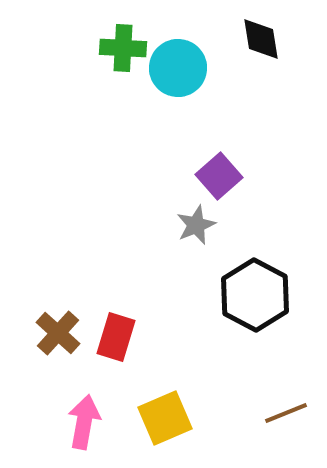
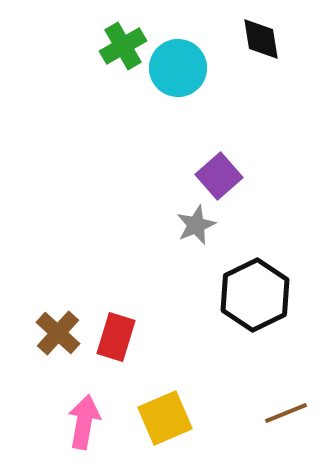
green cross: moved 2 px up; rotated 33 degrees counterclockwise
black hexagon: rotated 6 degrees clockwise
